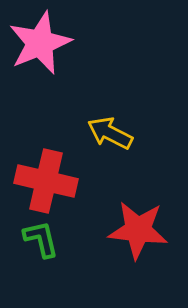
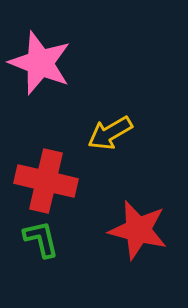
pink star: moved 20 px down; rotated 28 degrees counterclockwise
yellow arrow: rotated 57 degrees counterclockwise
red star: rotated 8 degrees clockwise
